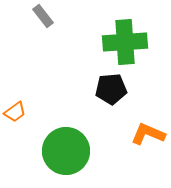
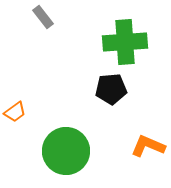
gray rectangle: moved 1 px down
orange L-shape: moved 12 px down
